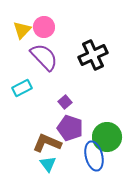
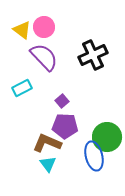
yellow triangle: rotated 36 degrees counterclockwise
purple square: moved 3 px left, 1 px up
purple pentagon: moved 5 px left, 2 px up; rotated 15 degrees counterclockwise
